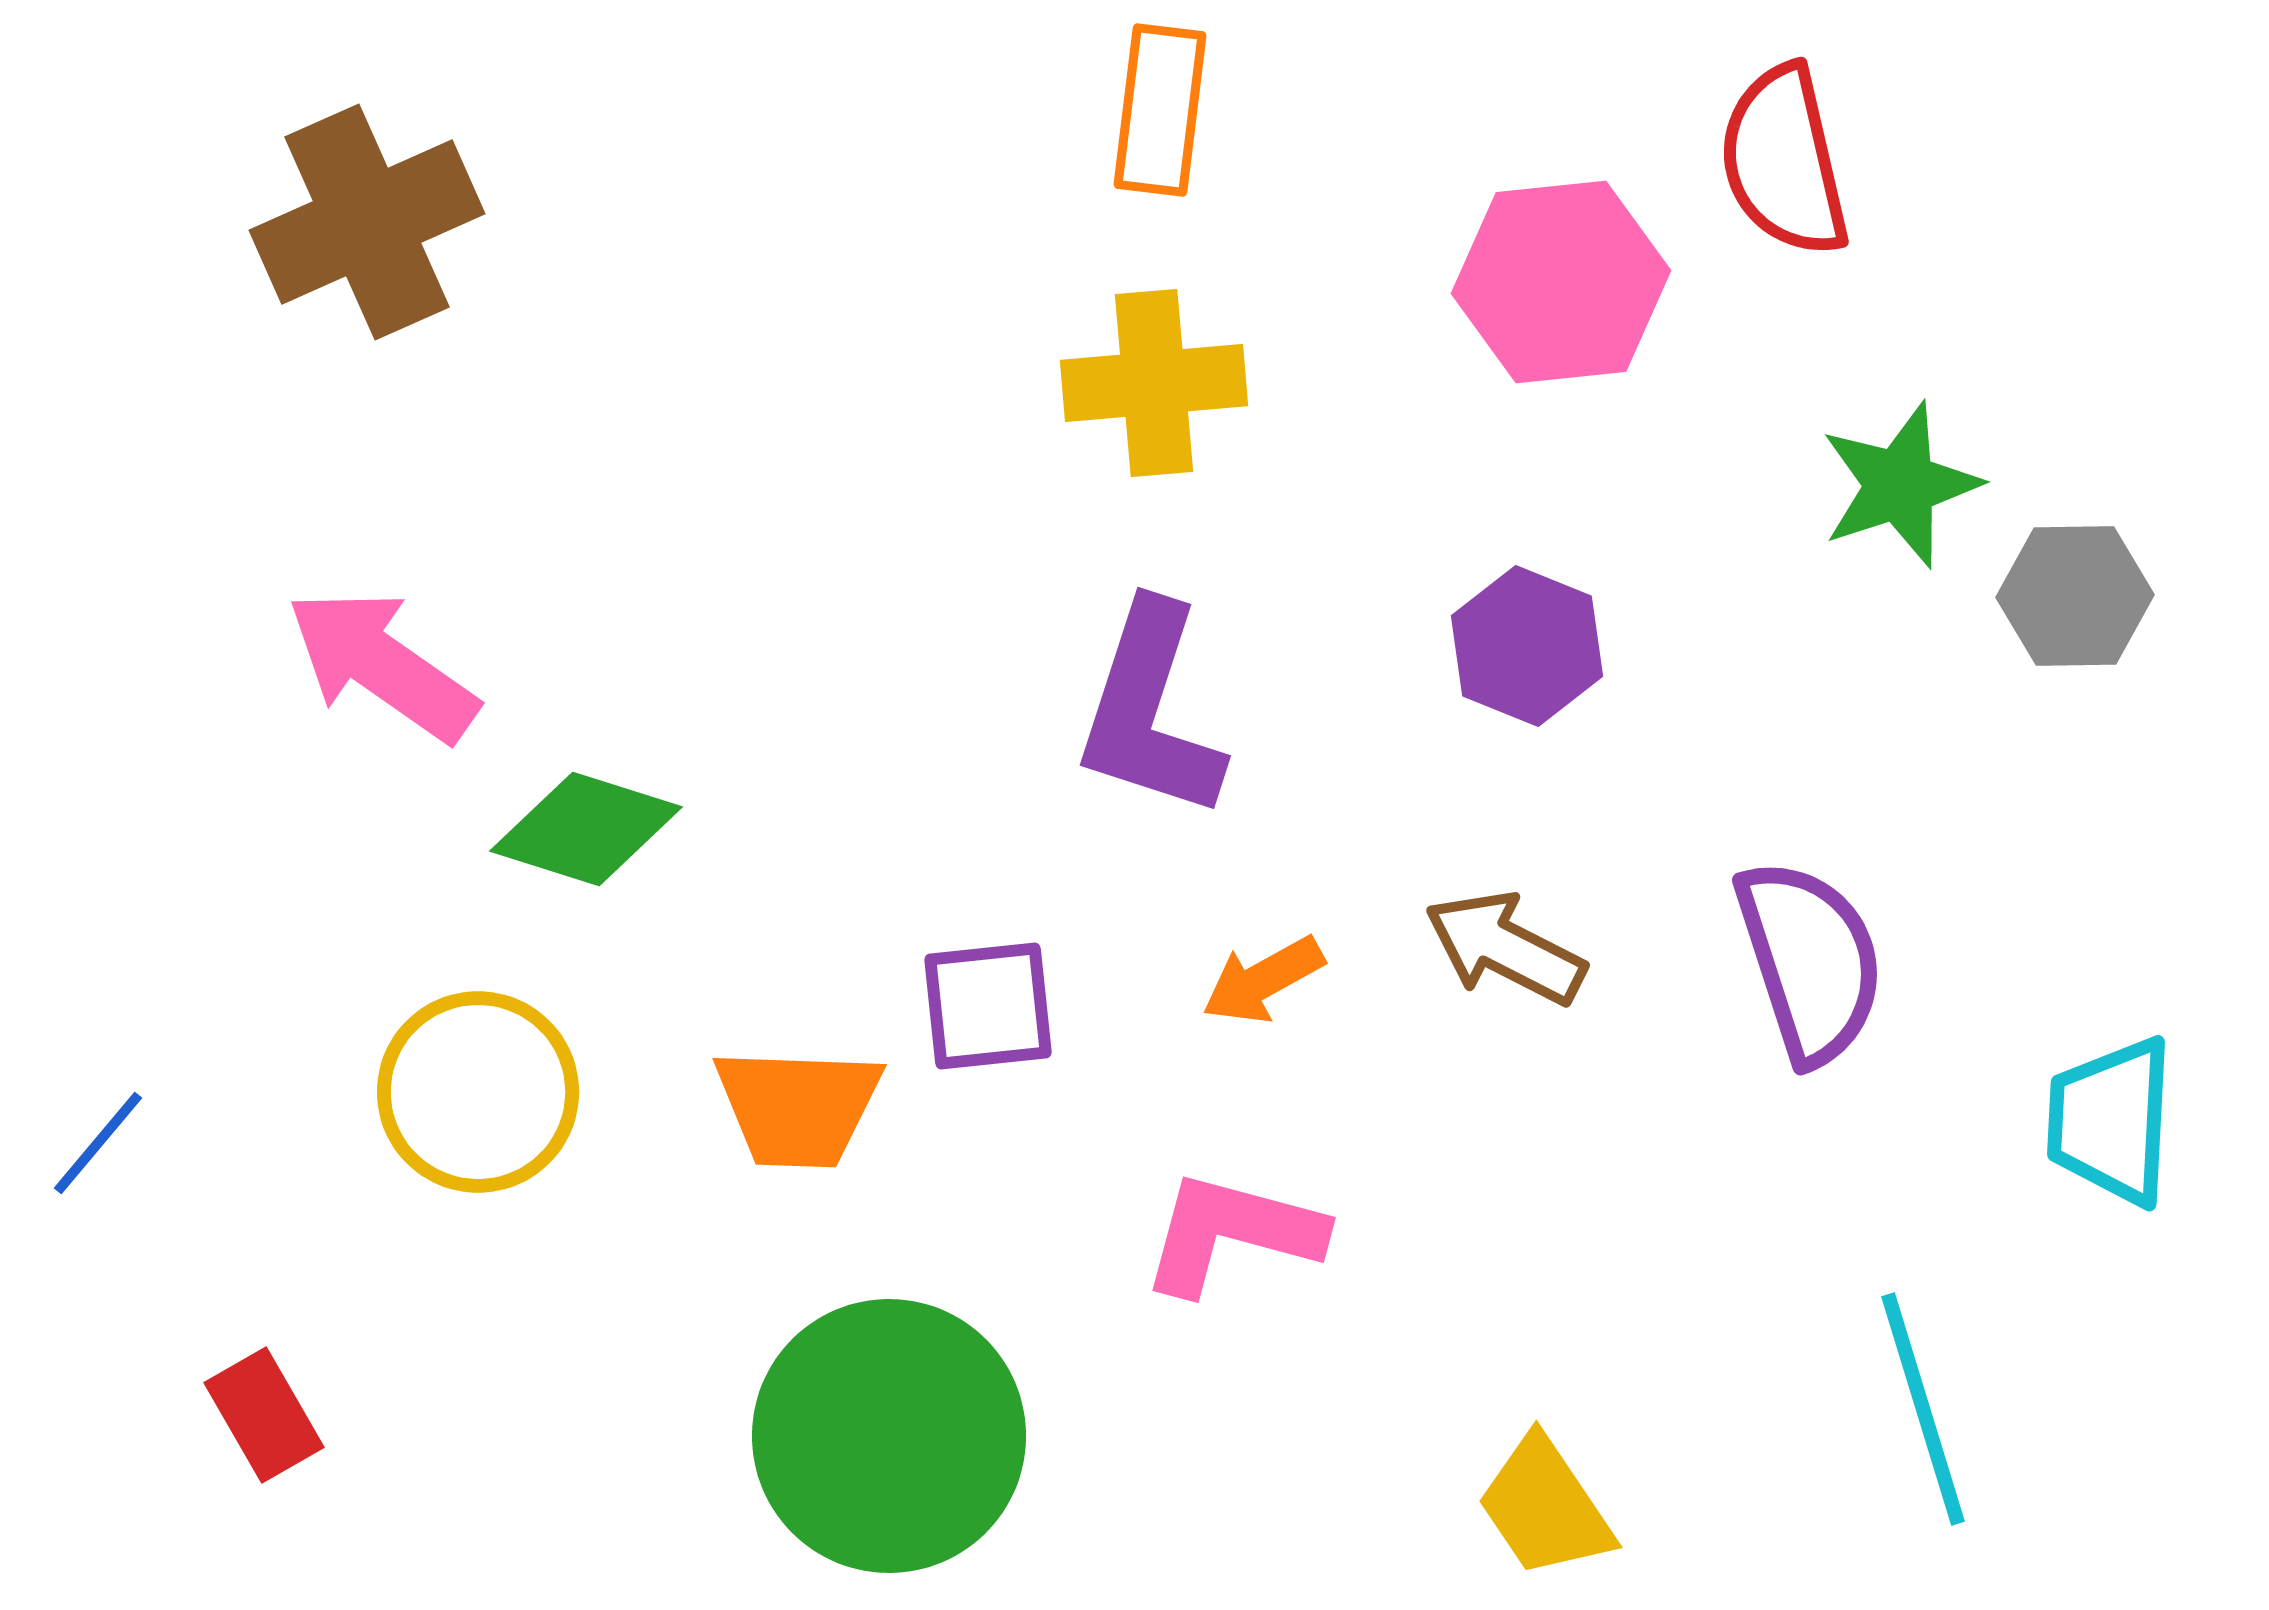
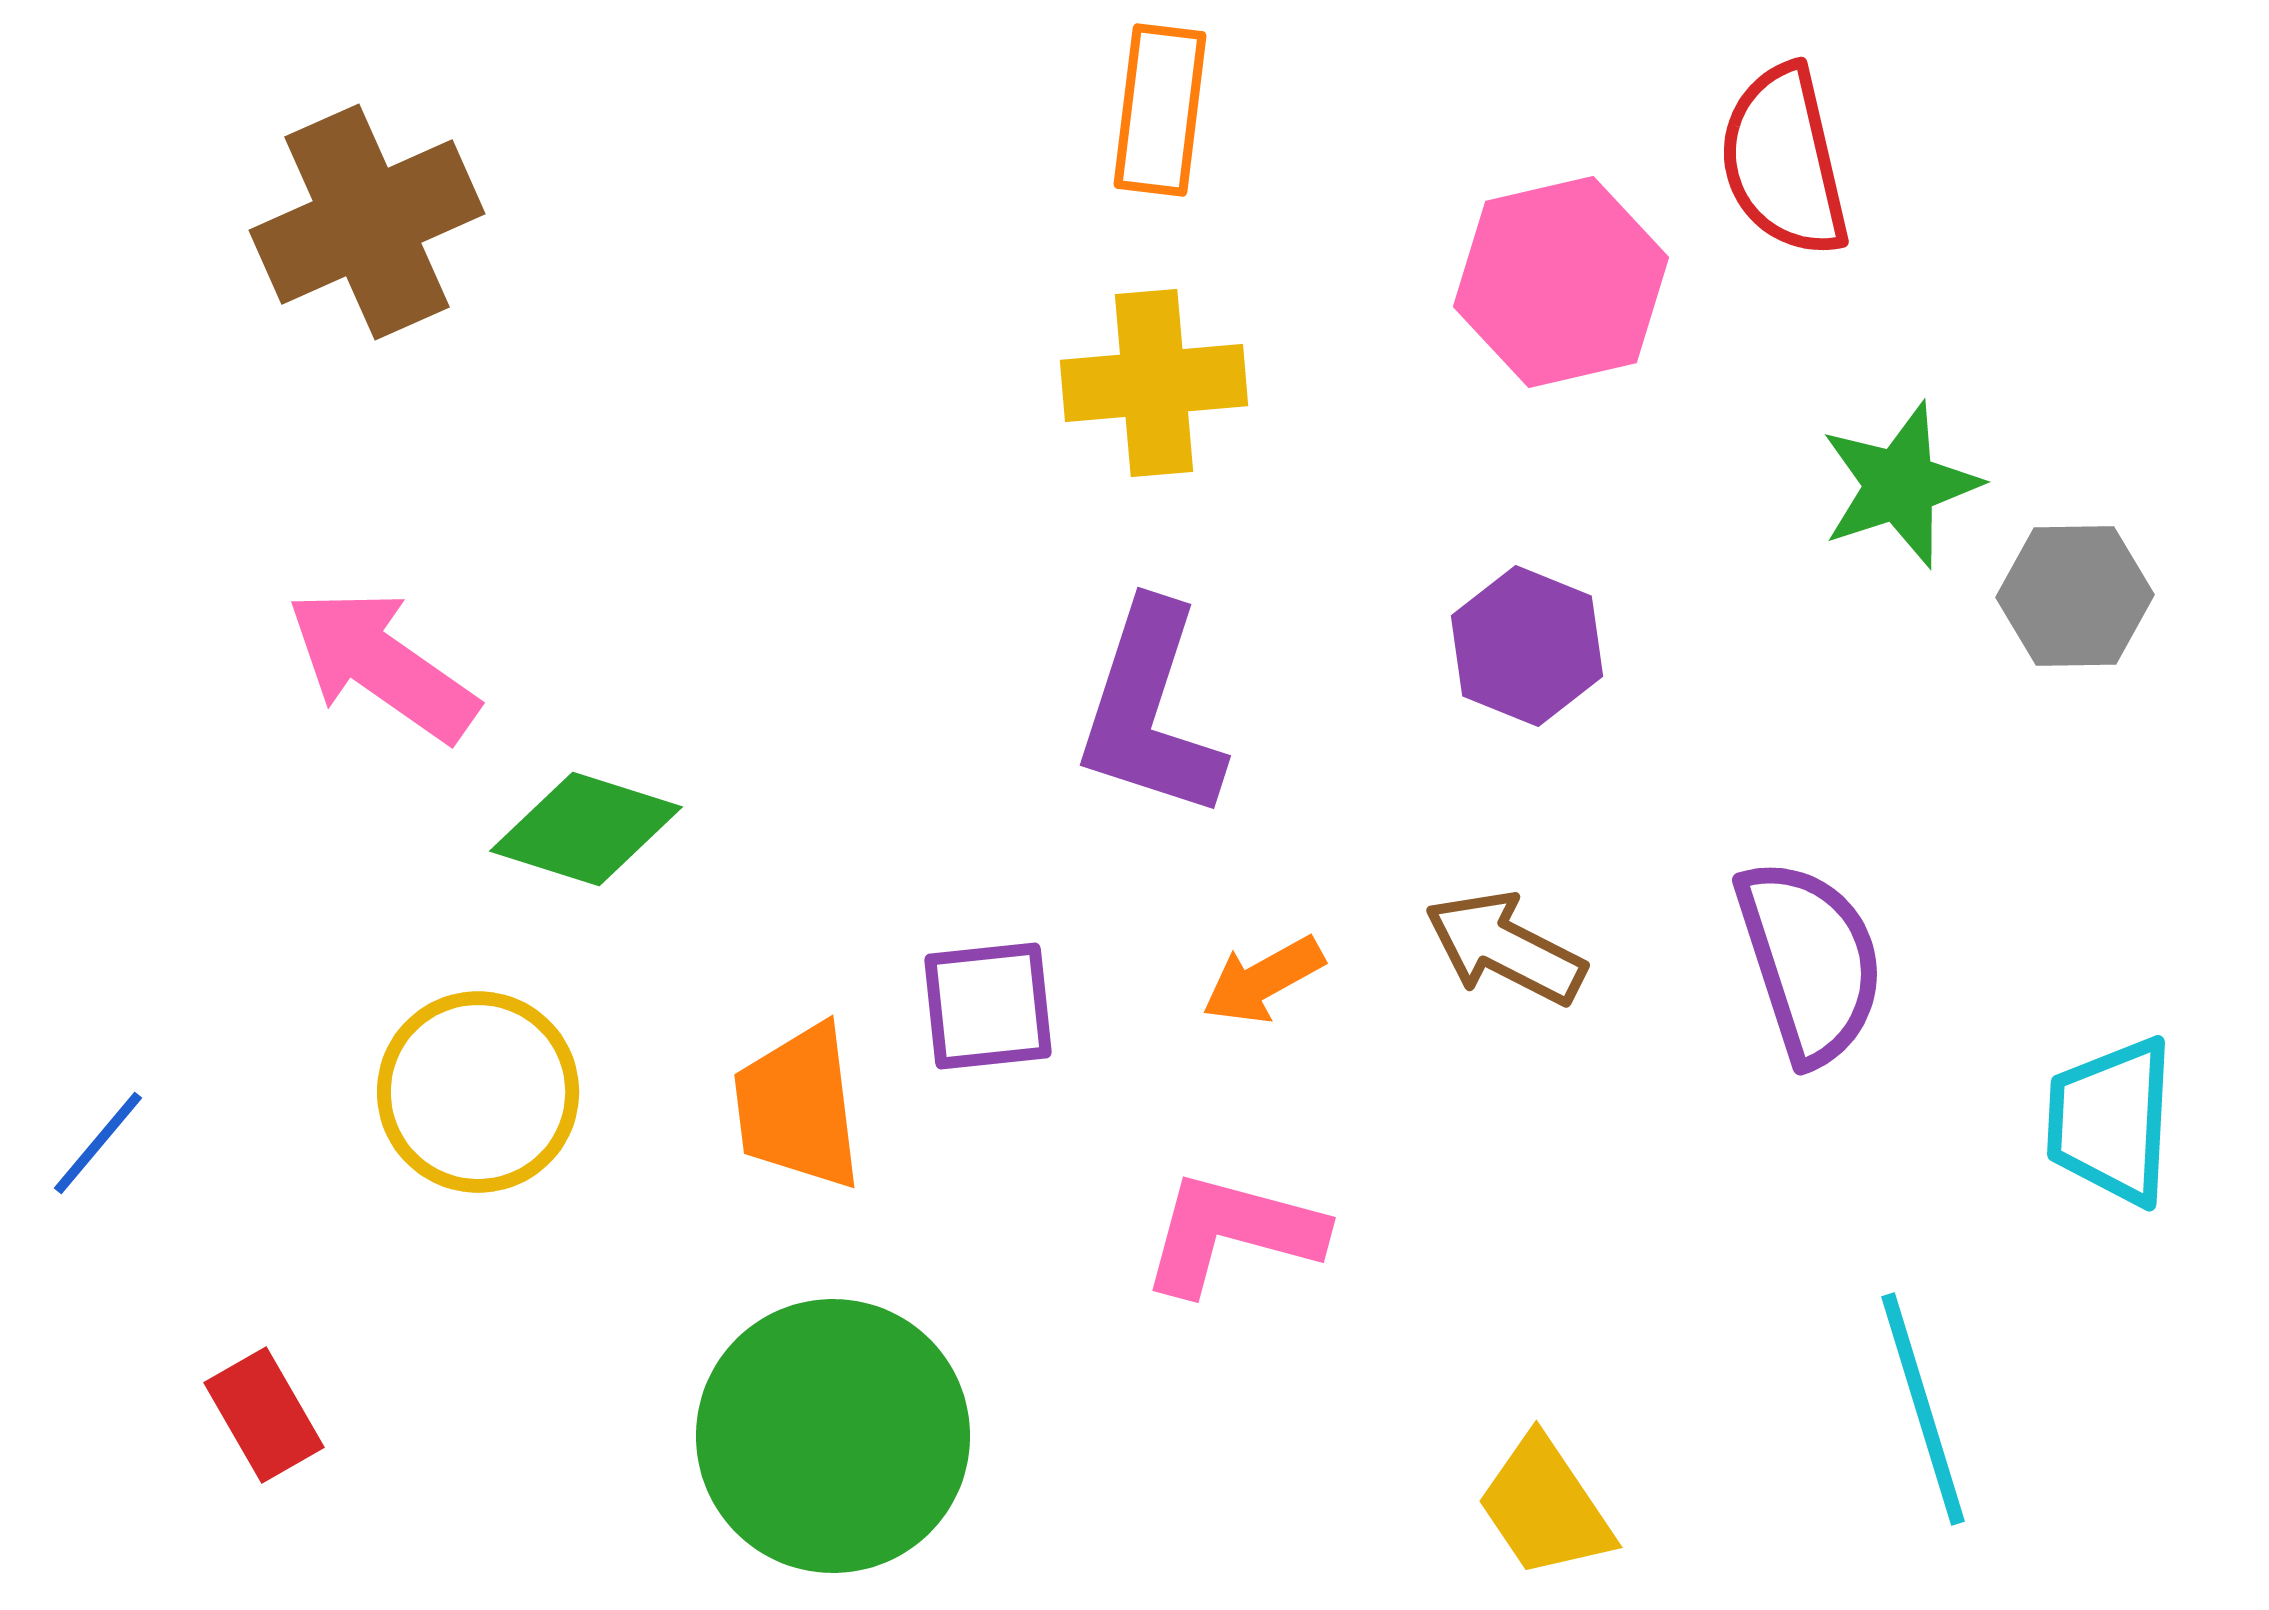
pink hexagon: rotated 7 degrees counterclockwise
orange trapezoid: rotated 81 degrees clockwise
green circle: moved 56 px left
